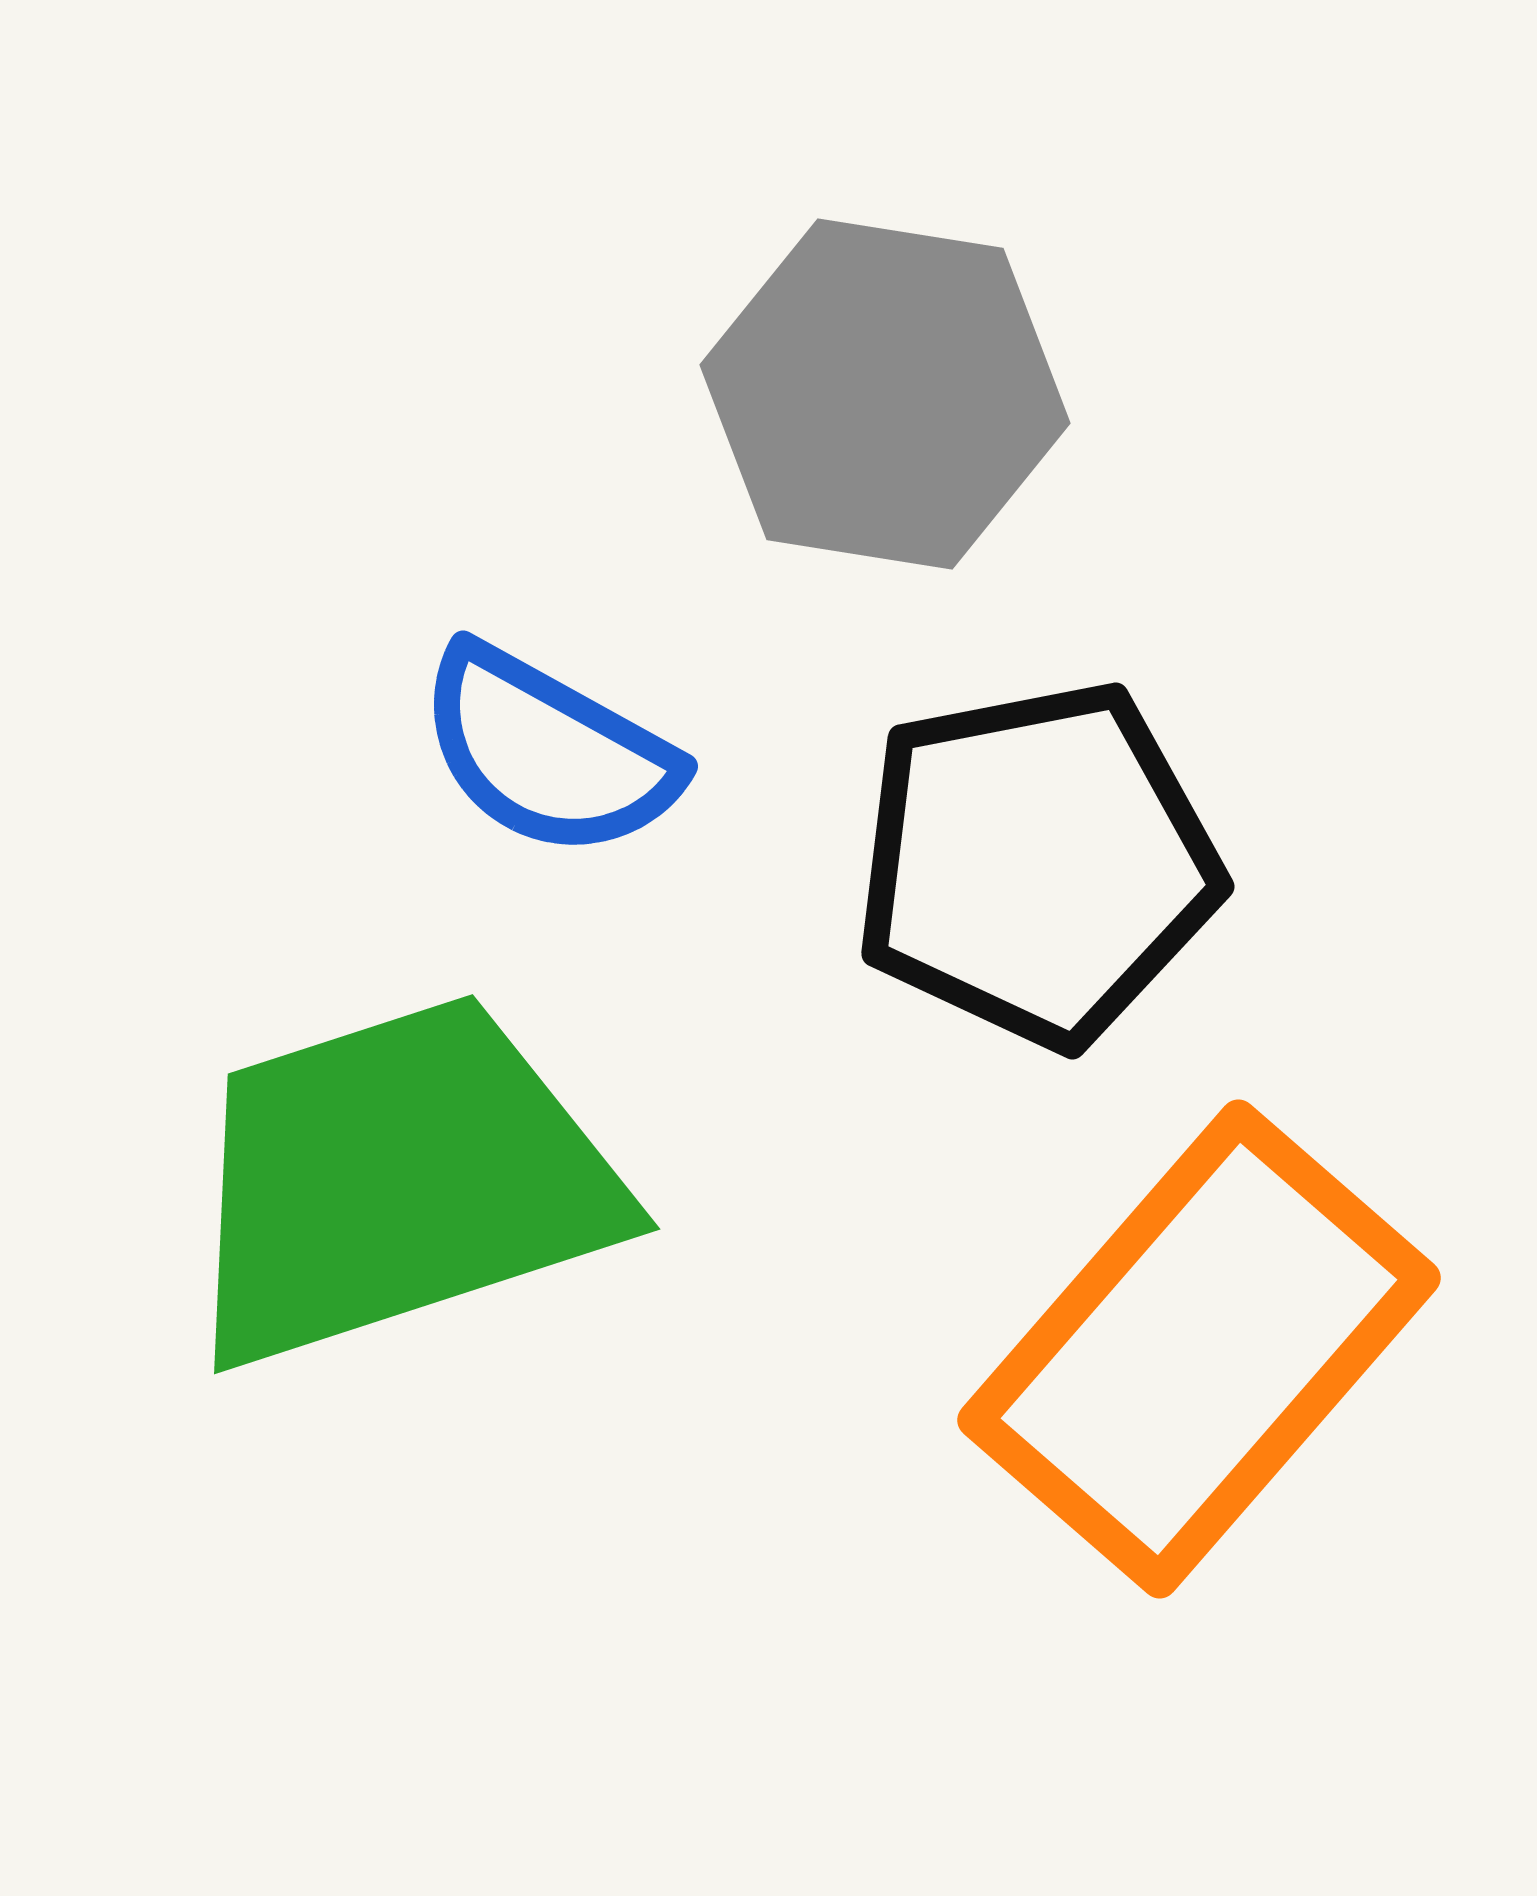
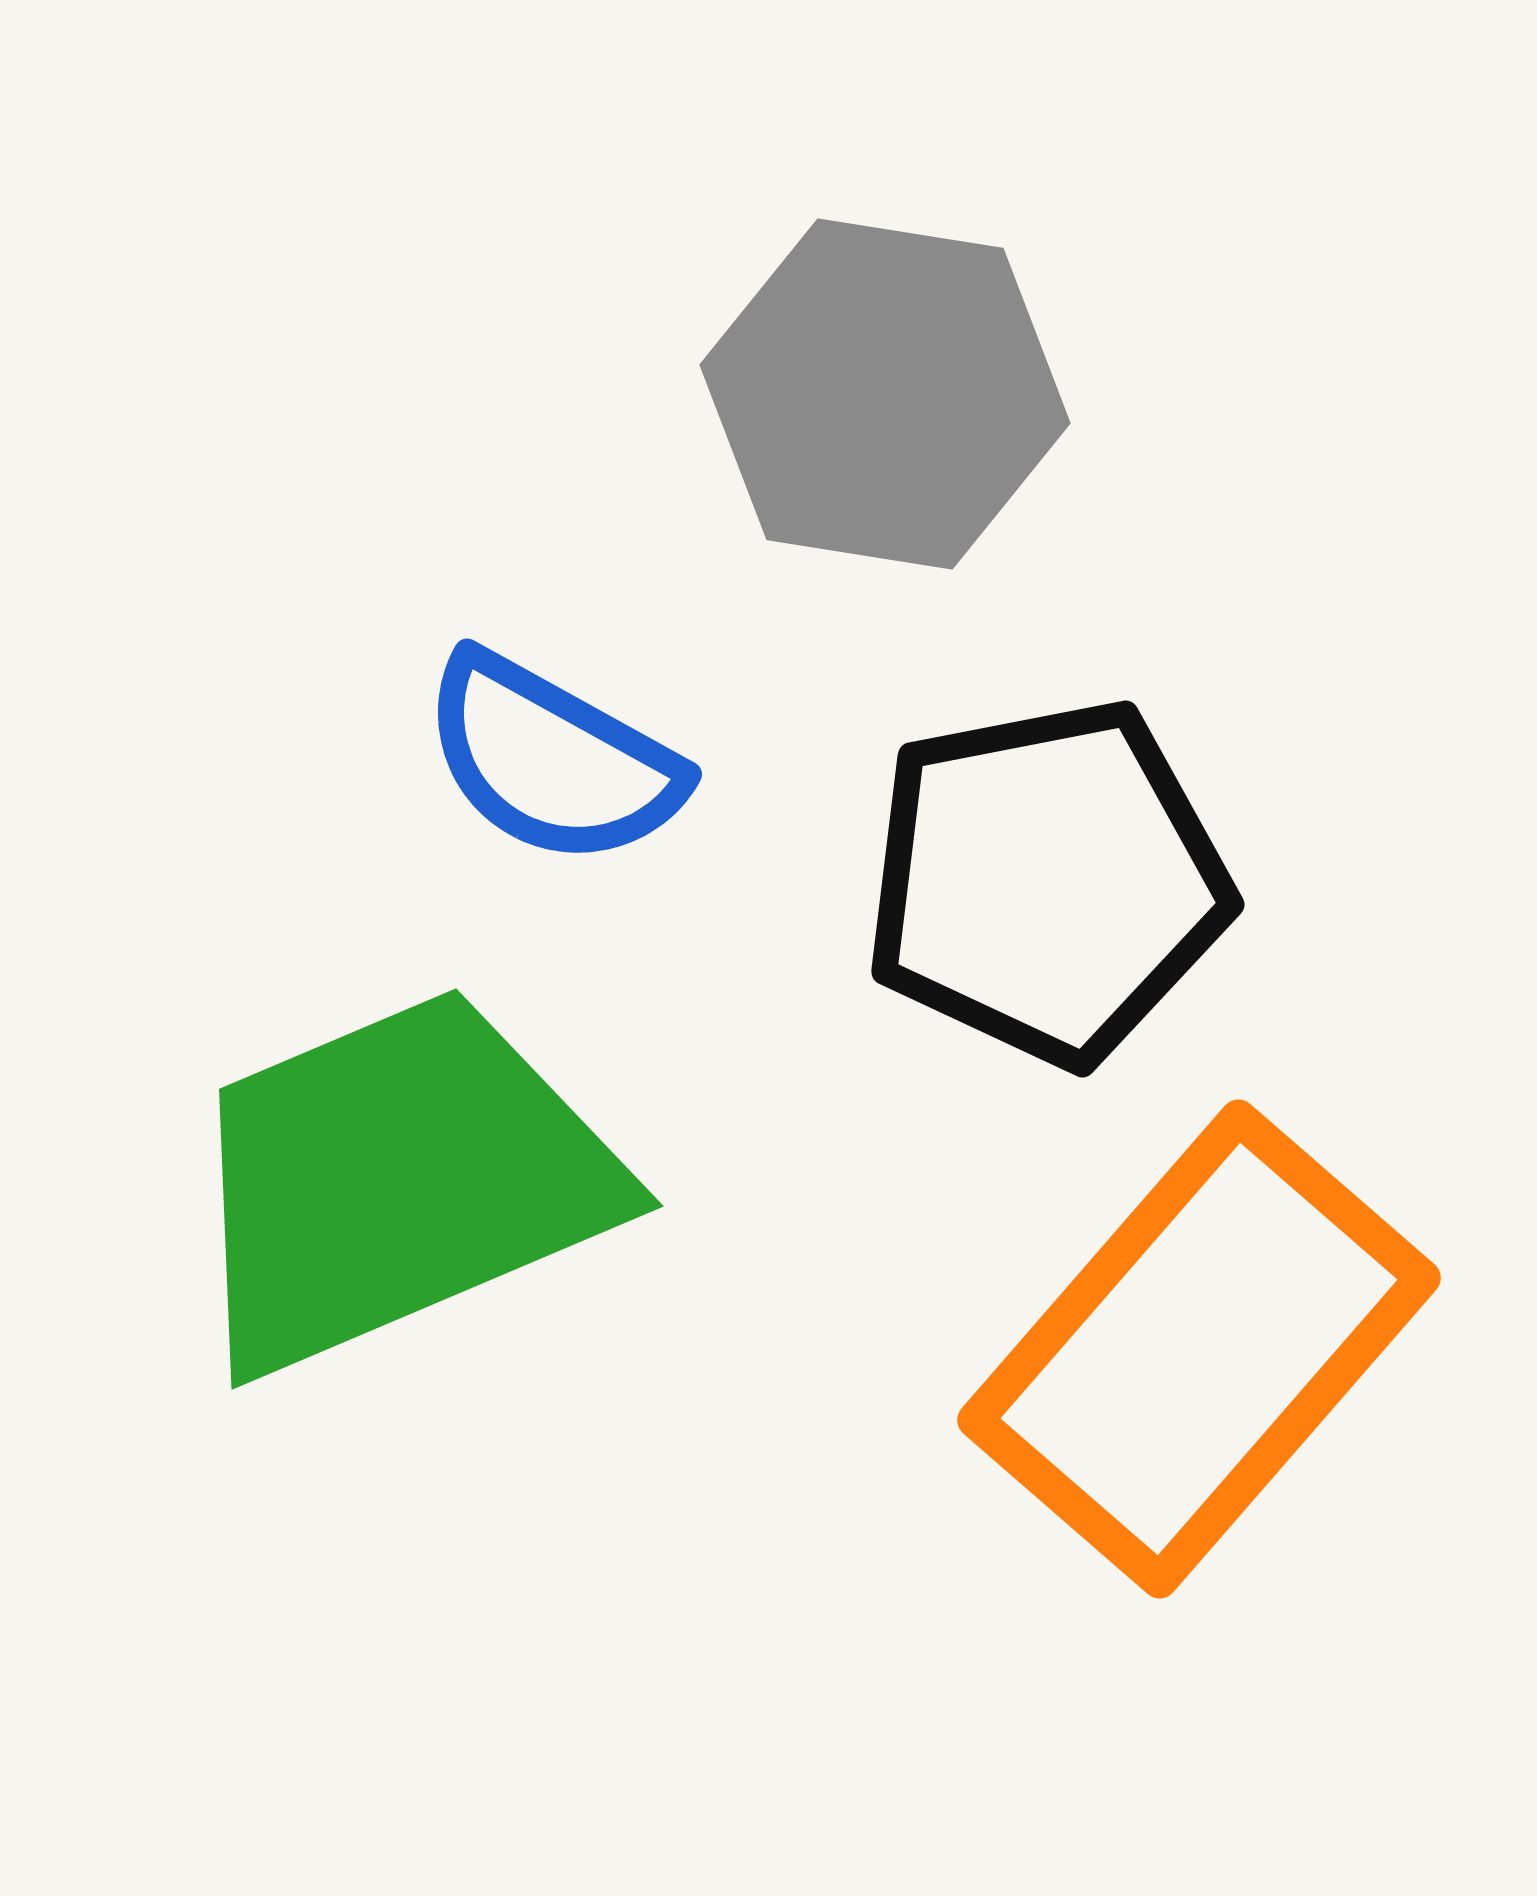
blue semicircle: moved 4 px right, 8 px down
black pentagon: moved 10 px right, 18 px down
green trapezoid: rotated 5 degrees counterclockwise
